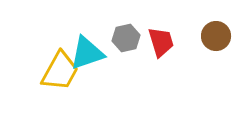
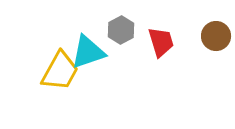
gray hexagon: moved 5 px left, 8 px up; rotated 16 degrees counterclockwise
cyan triangle: moved 1 px right, 1 px up
